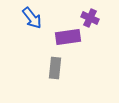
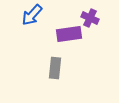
blue arrow: moved 3 px up; rotated 80 degrees clockwise
purple rectangle: moved 1 px right, 3 px up
